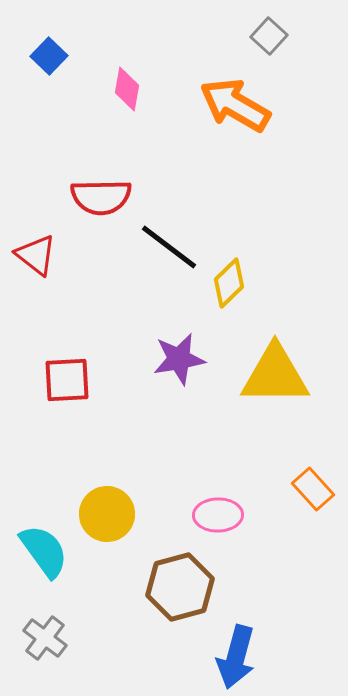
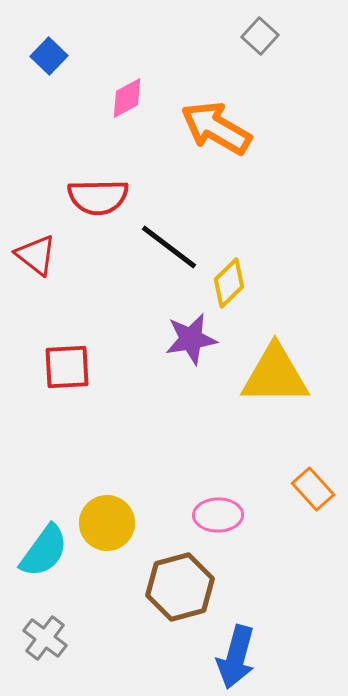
gray square: moved 9 px left
pink diamond: moved 9 px down; rotated 51 degrees clockwise
orange arrow: moved 19 px left, 23 px down
red semicircle: moved 3 px left
purple star: moved 12 px right, 20 px up
red square: moved 13 px up
yellow circle: moved 9 px down
cyan semicircle: rotated 72 degrees clockwise
